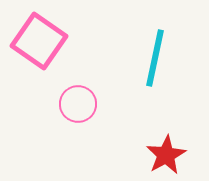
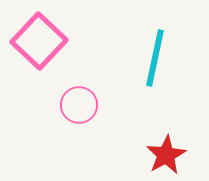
pink square: rotated 8 degrees clockwise
pink circle: moved 1 px right, 1 px down
